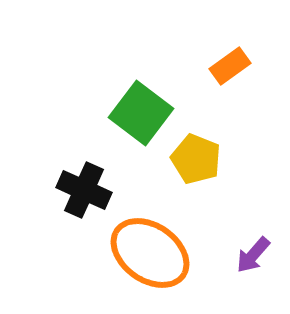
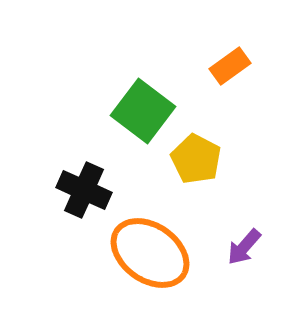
green square: moved 2 px right, 2 px up
yellow pentagon: rotated 6 degrees clockwise
purple arrow: moved 9 px left, 8 px up
